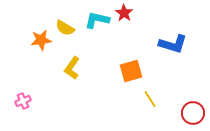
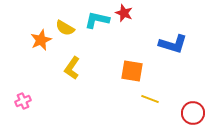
red star: rotated 12 degrees counterclockwise
orange star: rotated 15 degrees counterclockwise
orange square: moved 1 px right; rotated 25 degrees clockwise
yellow line: rotated 36 degrees counterclockwise
